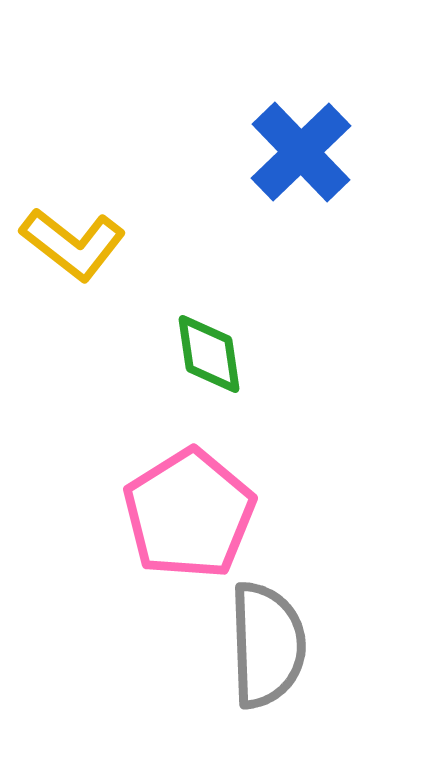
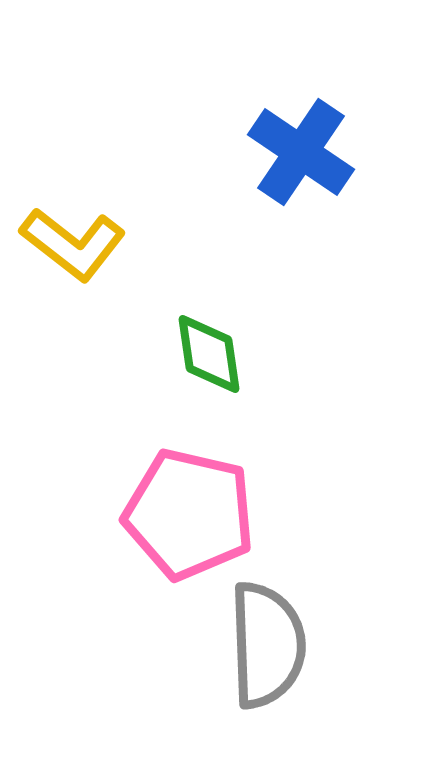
blue cross: rotated 12 degrees counterclockwise
pink pentagon: rotated 27 degrees counterclockwise
